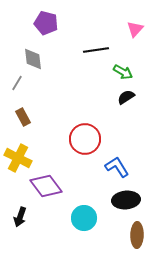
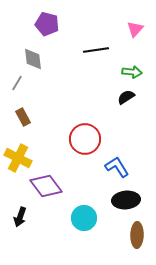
purple pentagon: moved 1 px right, 1 px down
green arrow: moved 9 px right; rotated 24 degrees counterclockwise
